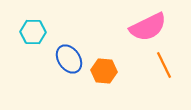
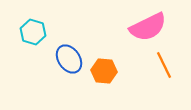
cyan hexagon: rotated 15 degrees clockwise
